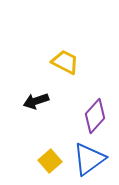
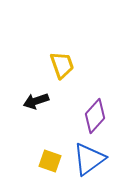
yellow trapezoid: moved 3 px left, 3 px down; rotated 44 degrees clockwise
yellow square: rotated 30 degrees counterclockwise
